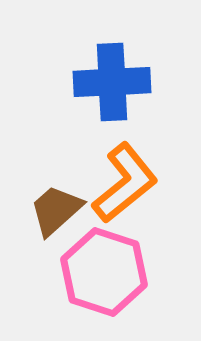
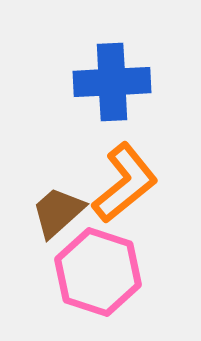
brown trapezoid: moved 2 px right, 2 px down
pink hexagon: moved 6 px left
